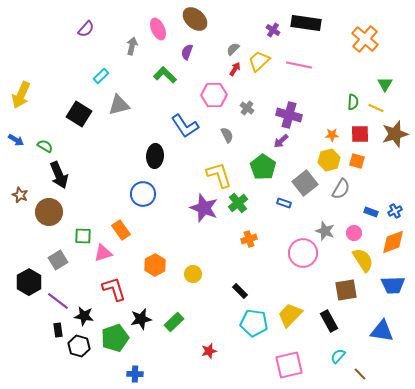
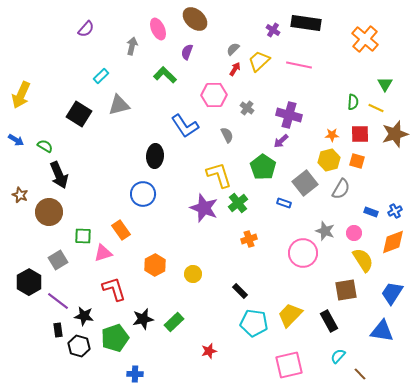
blue trapezoid at (393, 285): moved 1 px left, 8 px down; rotated 125 degrees clockwise
black star at (141, 319): moved 2 px right
